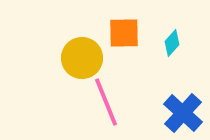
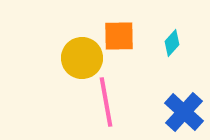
orange square: moved 5 px left, 3 px down
pink line: rotated 12 degrees clockwise
blue cross: moved 1 px right, 1 px up
